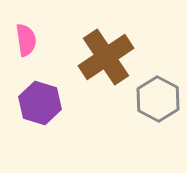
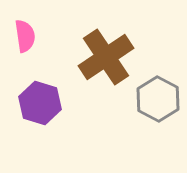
pink semicircle: moved 1 px left, 4 px up
